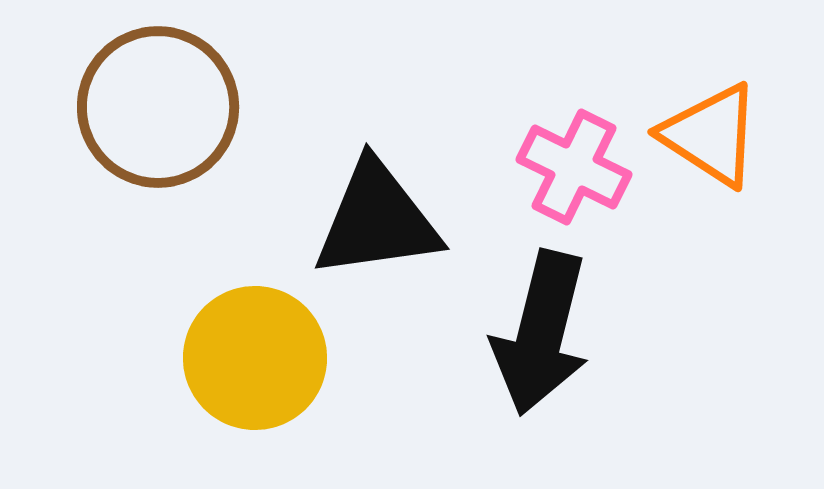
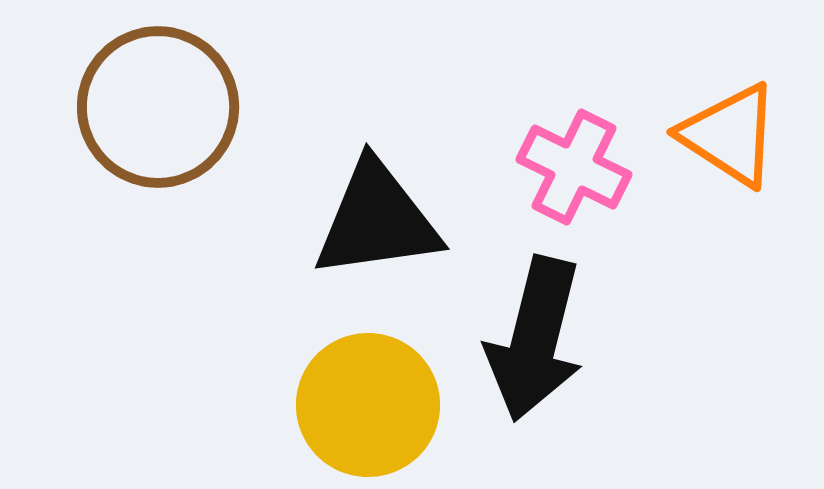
orange triangle: moved 19 px right
black arrow: moved 6 px left, 6 px down
yellow circle: moved 113 px right, 47 px down
